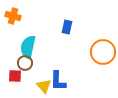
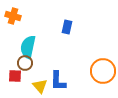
orange circle: moved 19 px down
yellow triangle: moved 4 px left
